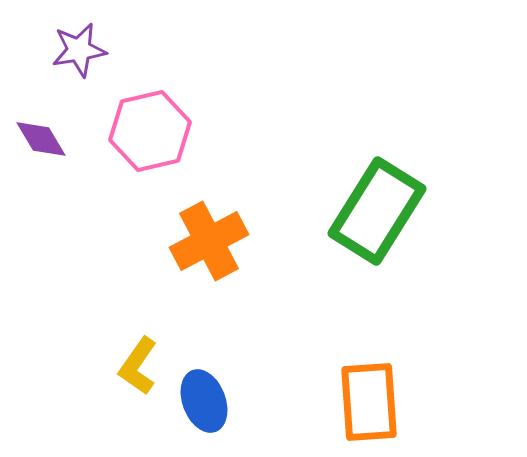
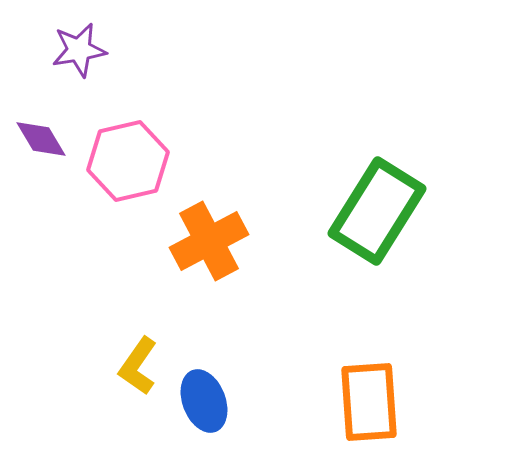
pink hexagon: moved 22 px left, 30 px down
